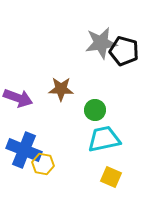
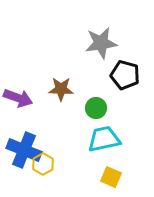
black pentagon: moved 1 px right, 24 px down
green circle: moved 1 px right, 2 px up
yellow hexagon: rotated 20 degrees clockwise
